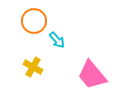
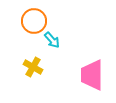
cyan arrow: moved 5 px left
pink trapezoid: rotated 40 degrees clockwise
